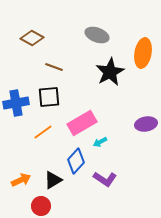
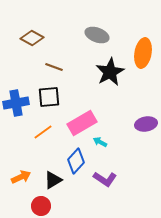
cyan arrow: rotated 56 degrees clockwise
orange arrow: moved 3 px up
